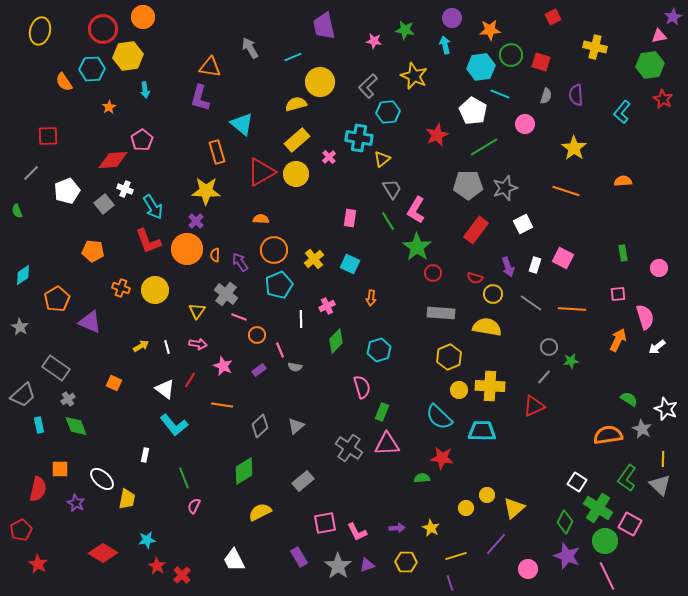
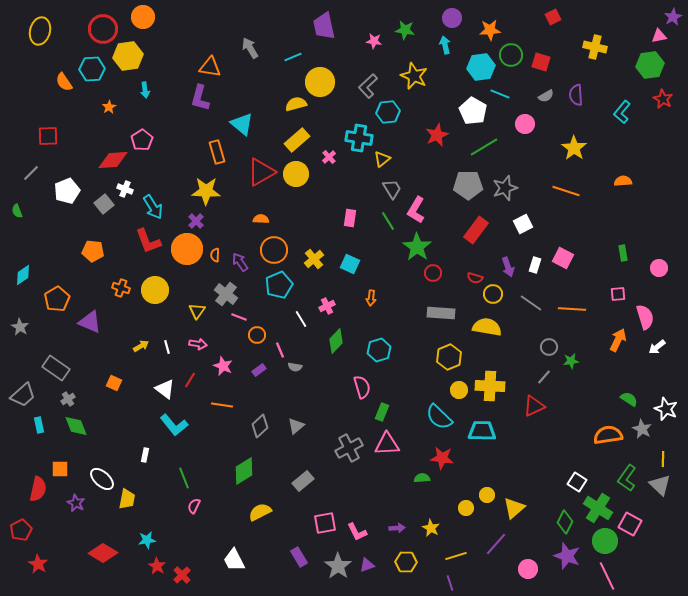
gray semicircle at (546, 96): rotated 42 degrees clockwise
white line at (301, 319): rotated 30 degrees counterclockwise
gray cross at (349, 448): rotated 28 degrees clockwise
